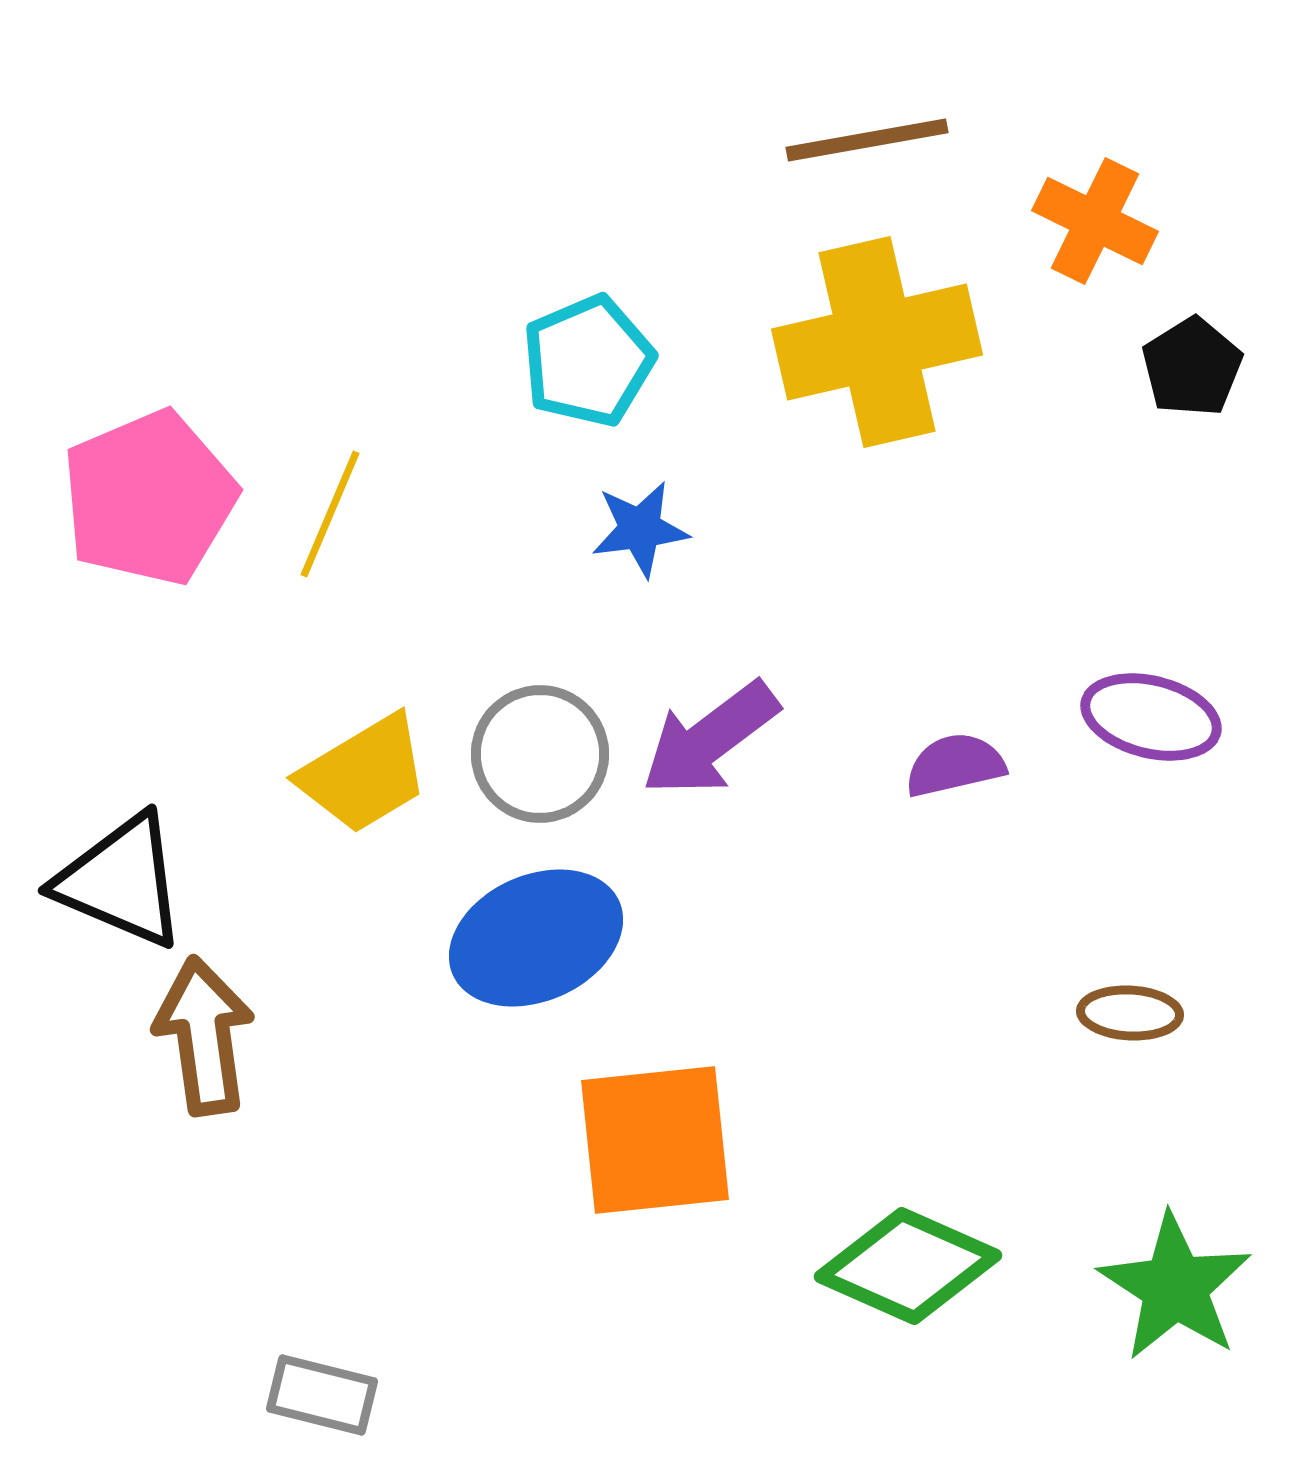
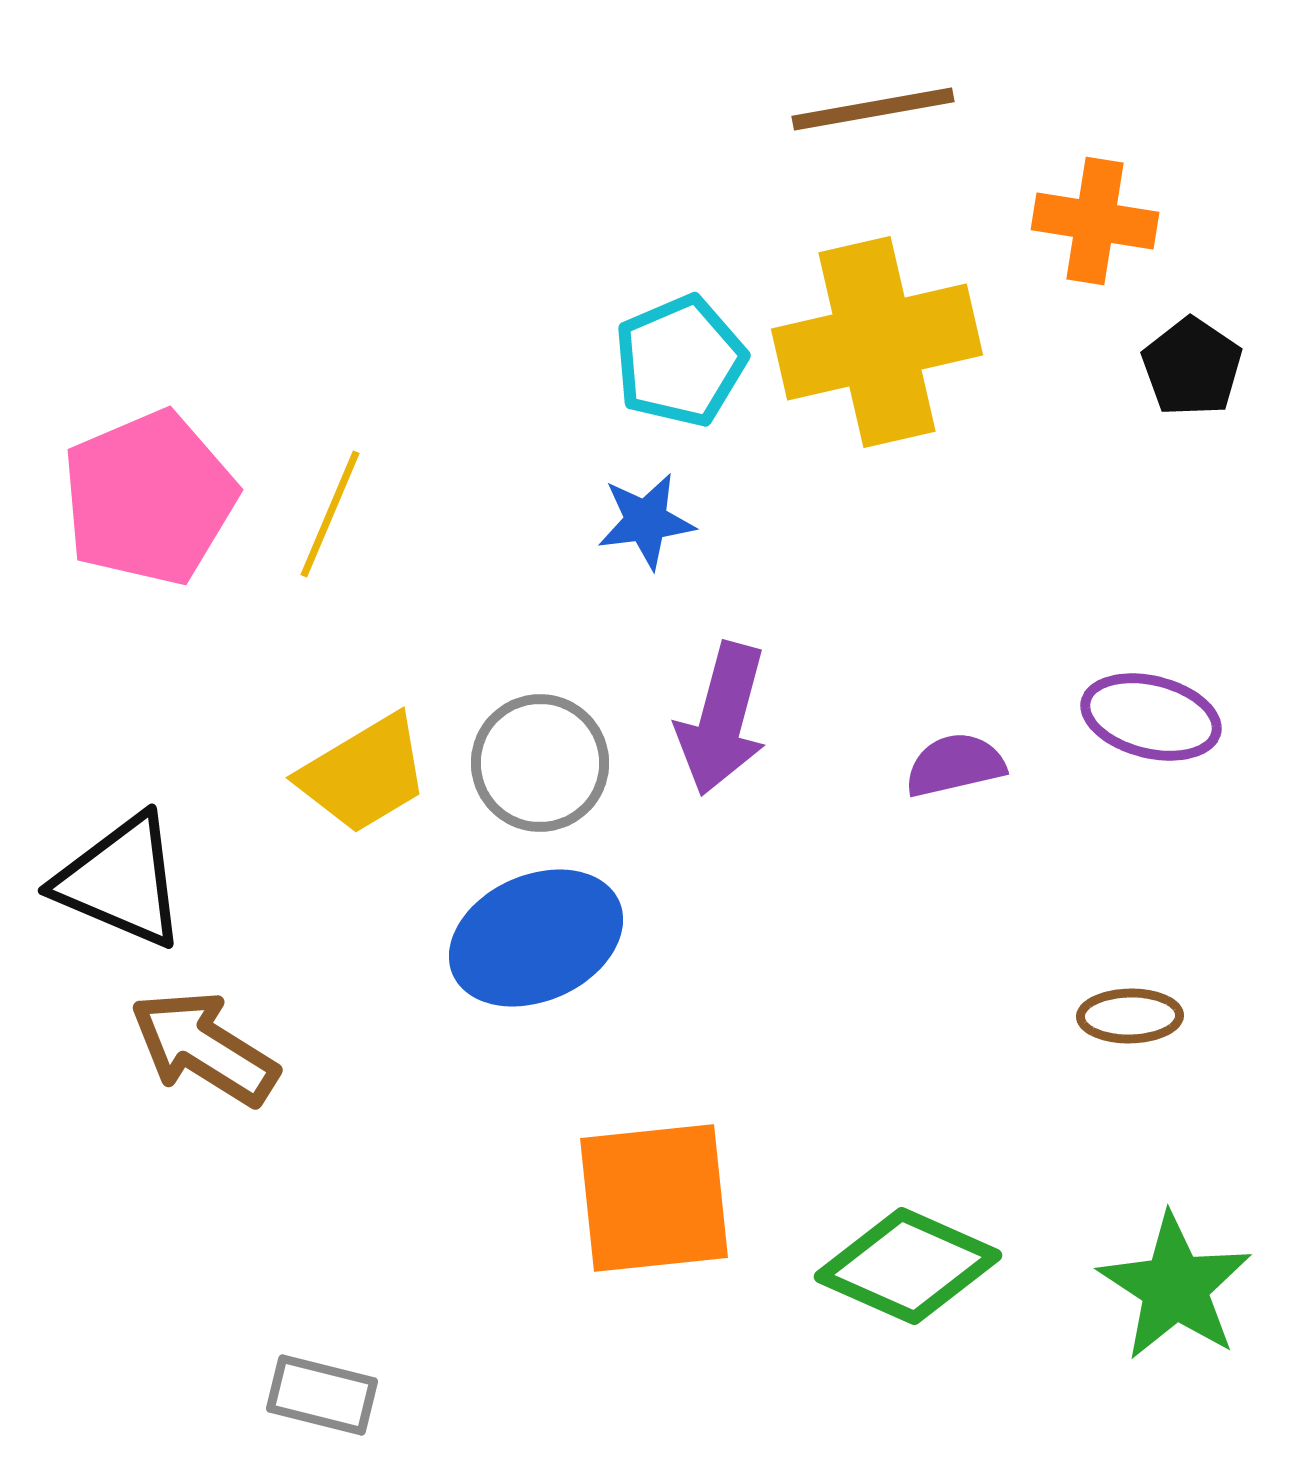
brown line: moved 6 px right, 31 px up
orange cross: rotated 17 degrees counterclockwise
cyan pentagon: moved 92 px right
black pentagon: rotated 6 degrees counterclockwise
blue star: moved 6 px right, 8 px up
purple arrow: moved 12 px right, 20 px up; rotated 38 degrees counterclockwise
gray circle: moved 9 px down
brown ellipse: moved 3 px down; rotated 4 degrees counterclockwise
brown arrow: moved 12 px down; rotated 50 degrees counterclockwise
orange square: moved 1 px left, 58 px down
